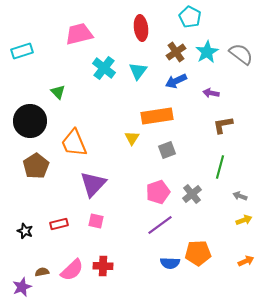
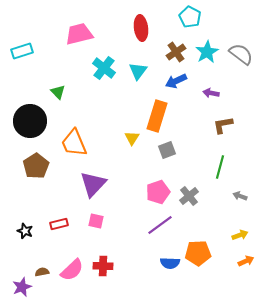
orange rectangle: rotated 64 degrees counterclockwise
gray cross: moved 3 px left, 2 px down
yellow arrow: moved 4 px left, 15 px down
